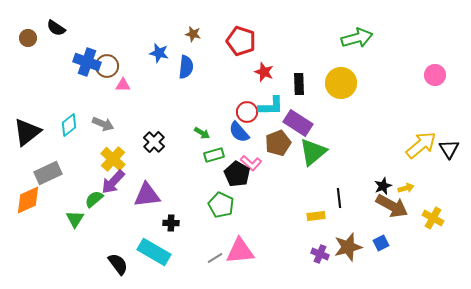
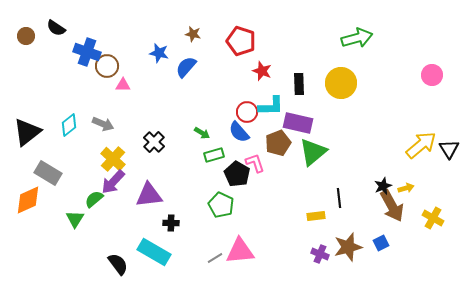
brown circle at (28, 38): moved 2 px left, 2 px up
blue cross at (87, 62): moved 10 px up
blue semicircle at (186, 67): rotated 145 degrees counterclockwise
red star at (264, 72): moved 2 px left, 1 px up
pink circle at (435, 75): moved 3 px left
purple rectangle at (298, 123): rotated 20 degrees counterclockwise
pink L-shape at (251, 163): moved 4 px right; rotated 150 degrees counterclockwise
gray rectangle at (48, 173): rotated 56 degrees clockwise
purple triangle at (147, 195): moved 2 px right
brown arrow at (392, 206): rotated 32 degrees clockwise
